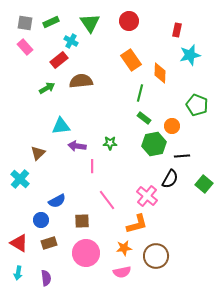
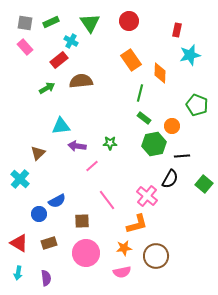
pink line at (92, 166): rotated 48 degrees clockwise
blue circle at (41, 220): moved 2 px left, 6 px up
